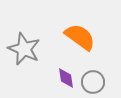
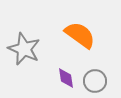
orange semicircle: moved 2 px up
gray circle: moved 2 px right, 1 px up
